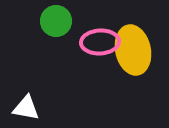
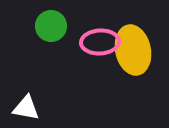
green circle: moved 5 px left, 5 px down
